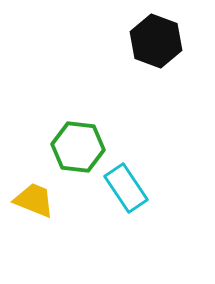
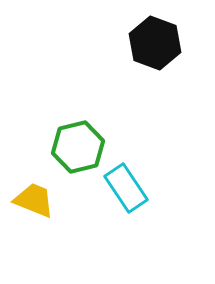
black hexagon: moved 1 px left, 2 px down
green hexagon: rotated 21 degrees counterclockwise
